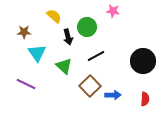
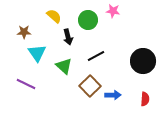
green circle: moved 1 px right, 7 px up
